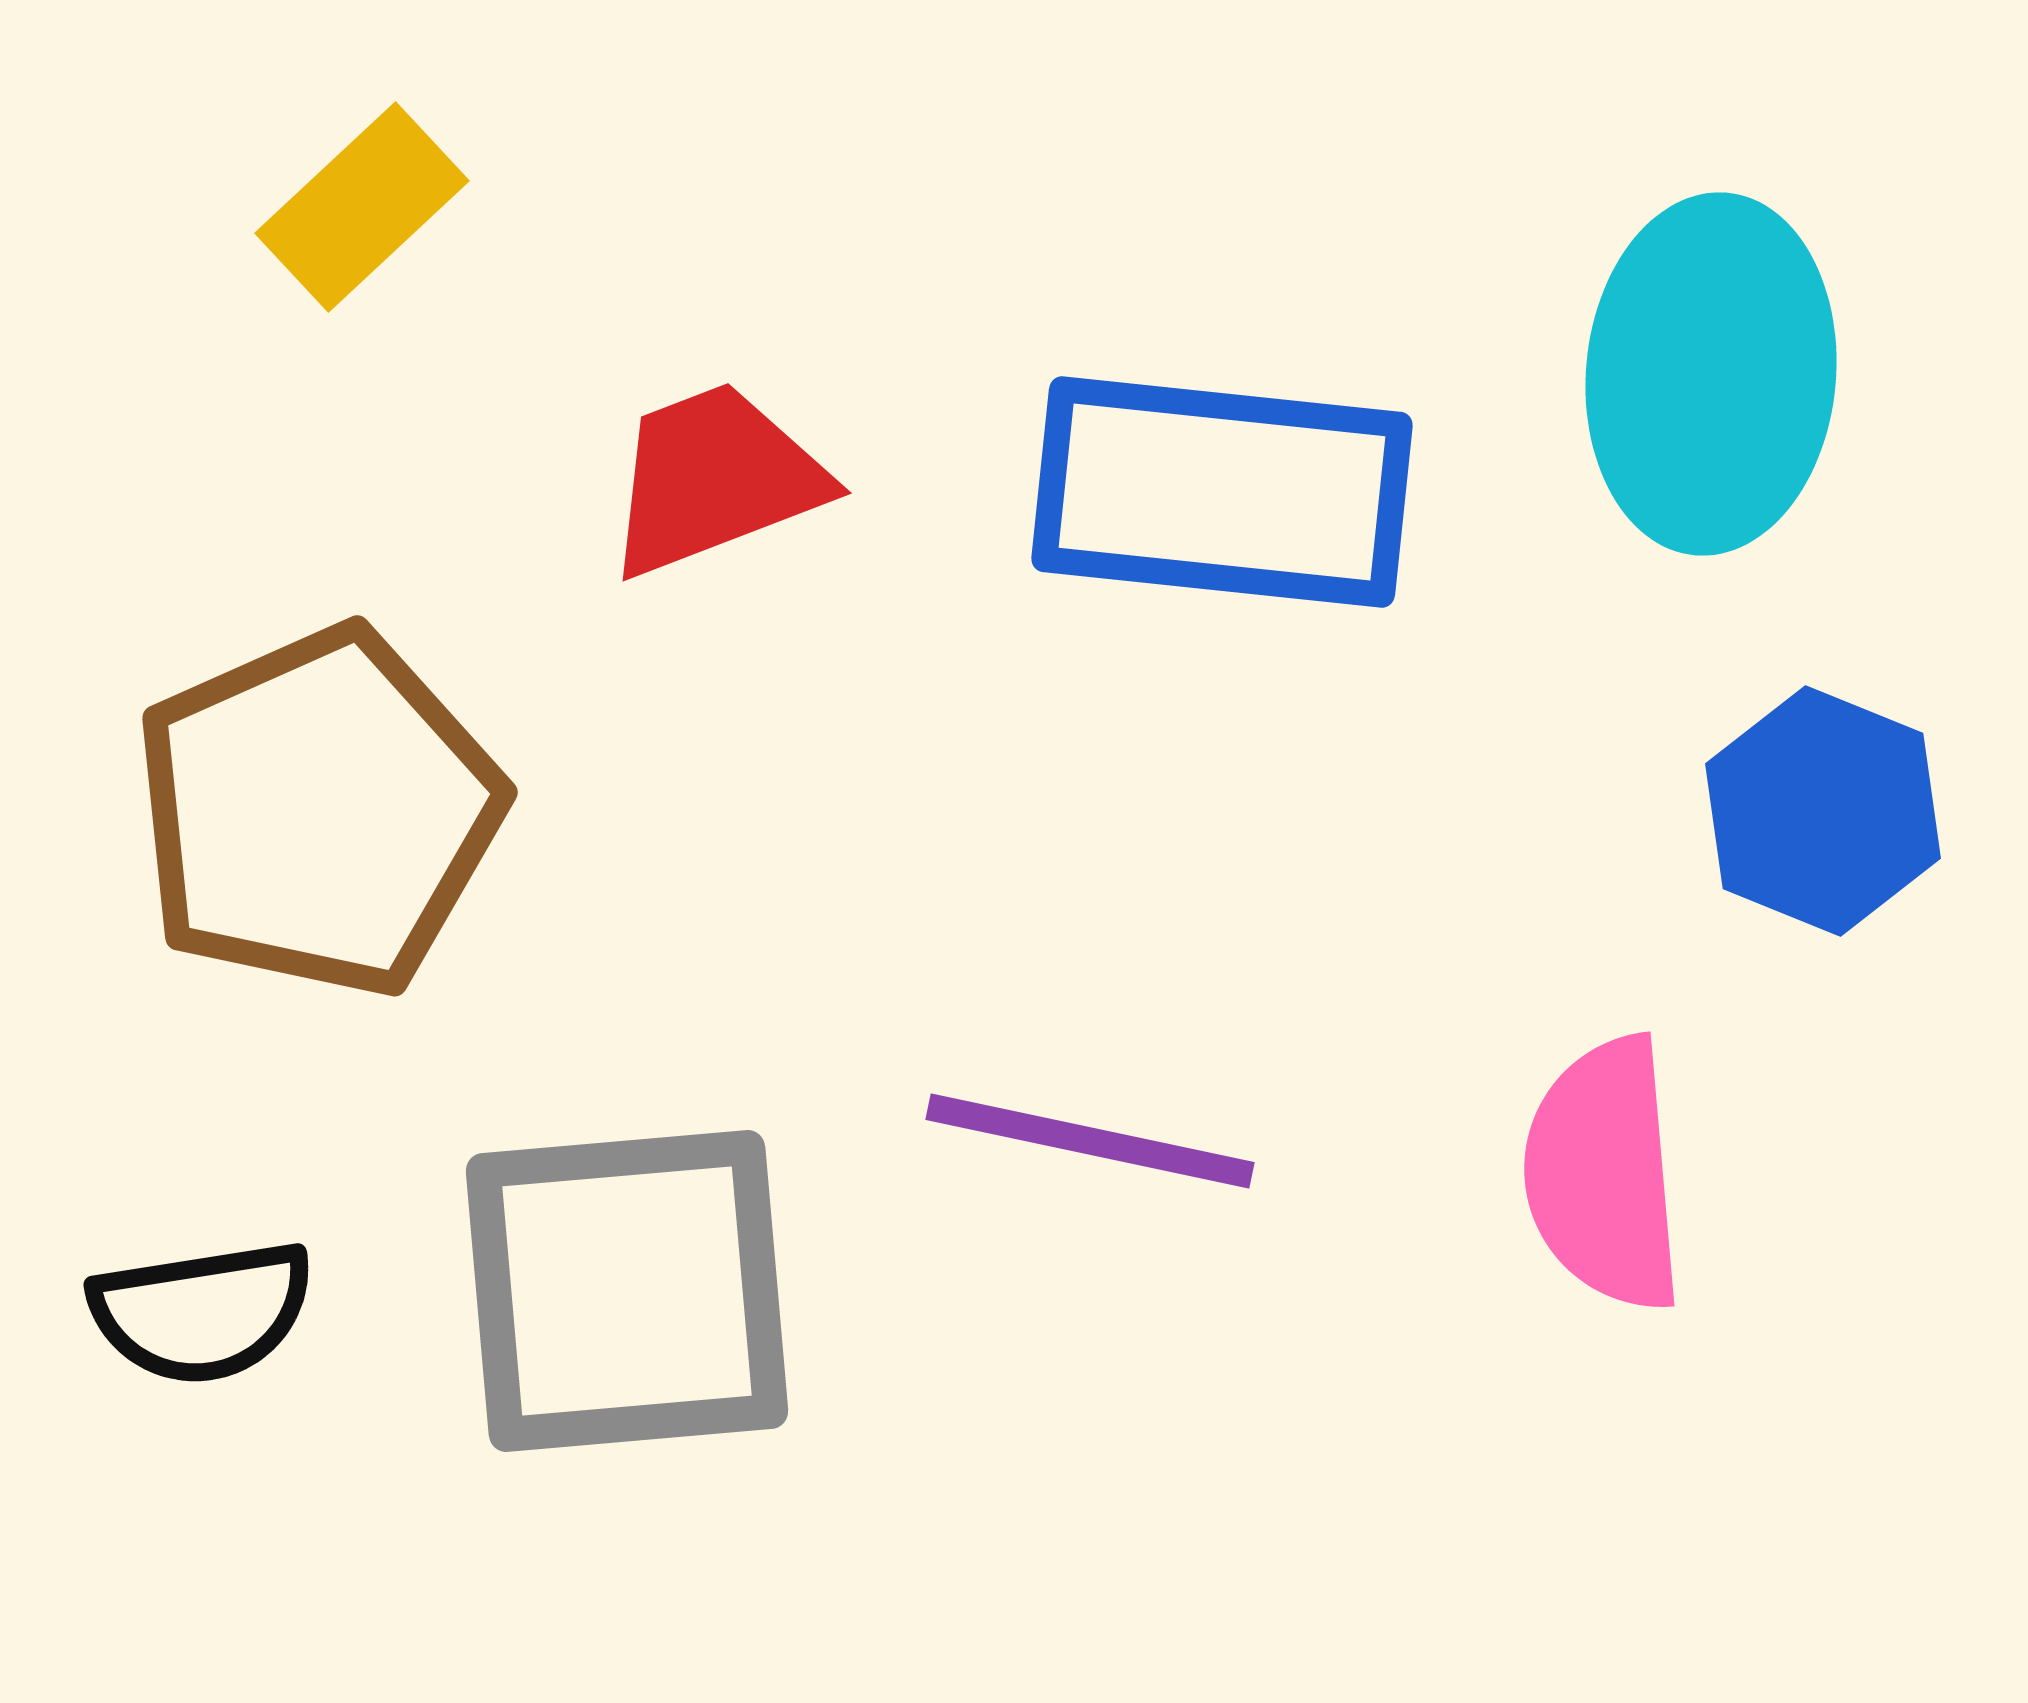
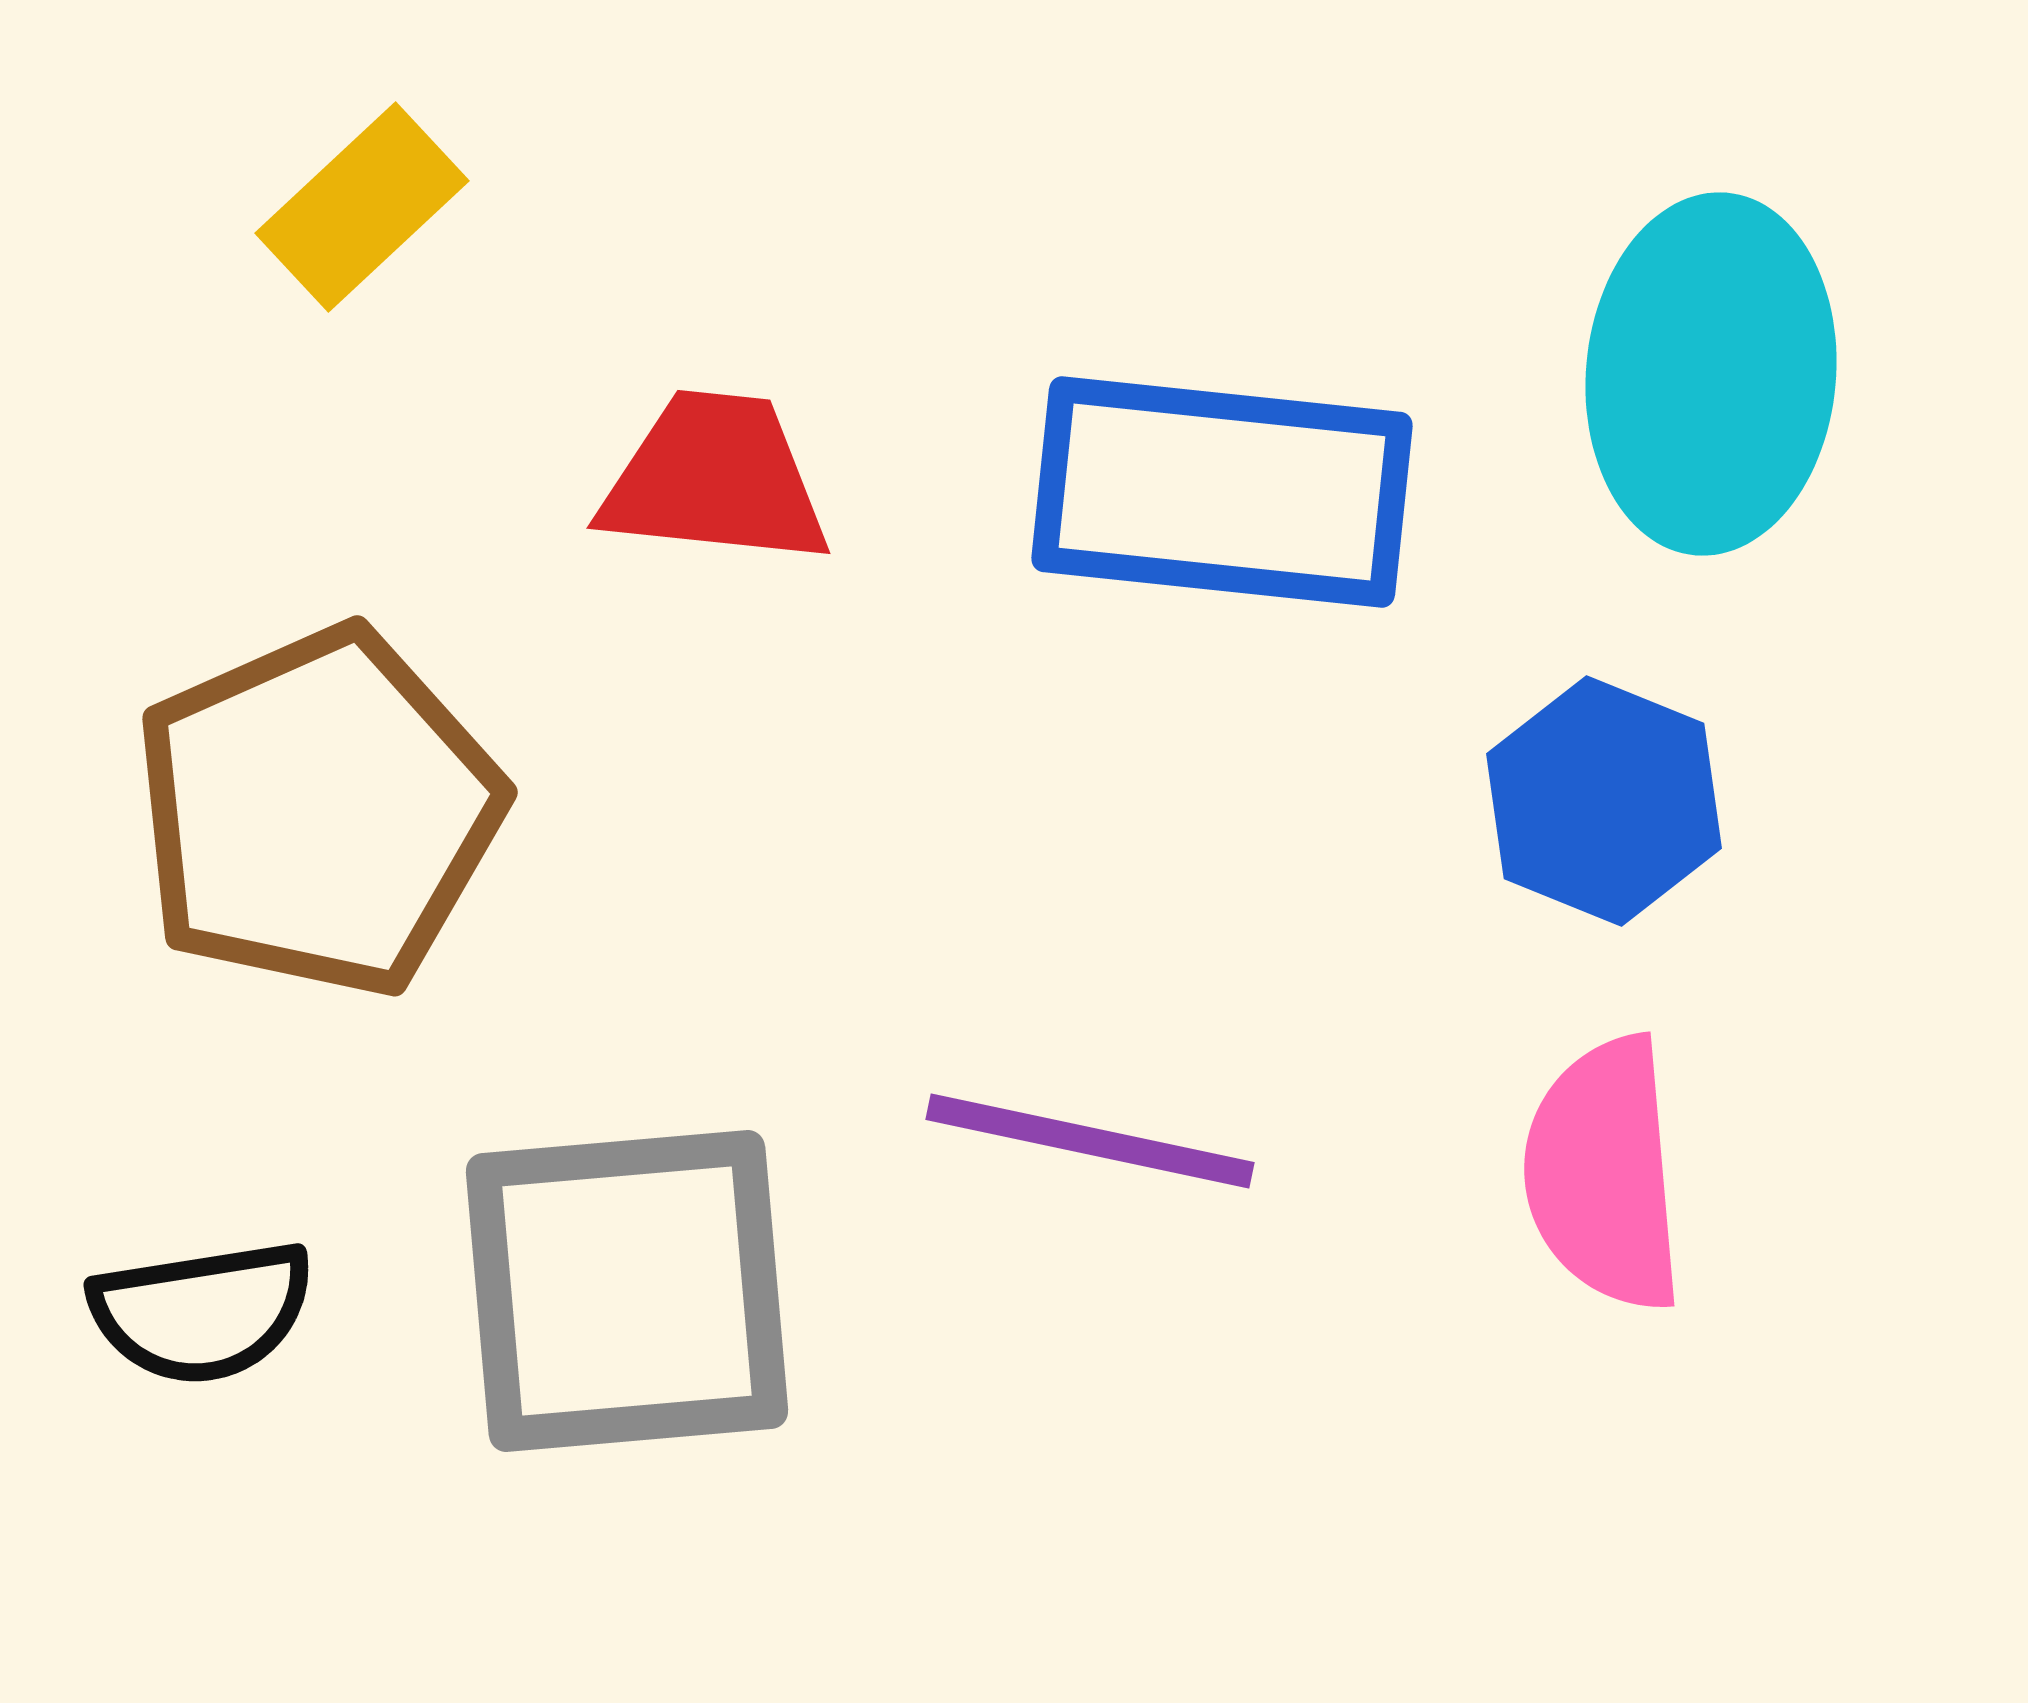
red trapezoid: rotated 27 degrees clockwise
blue hexagon: moved 219 px left, 10 px up
